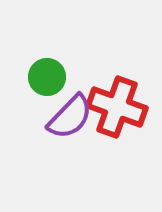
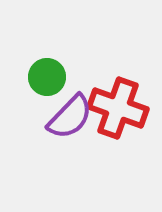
red cross: moved 1 px right, 1 px down
